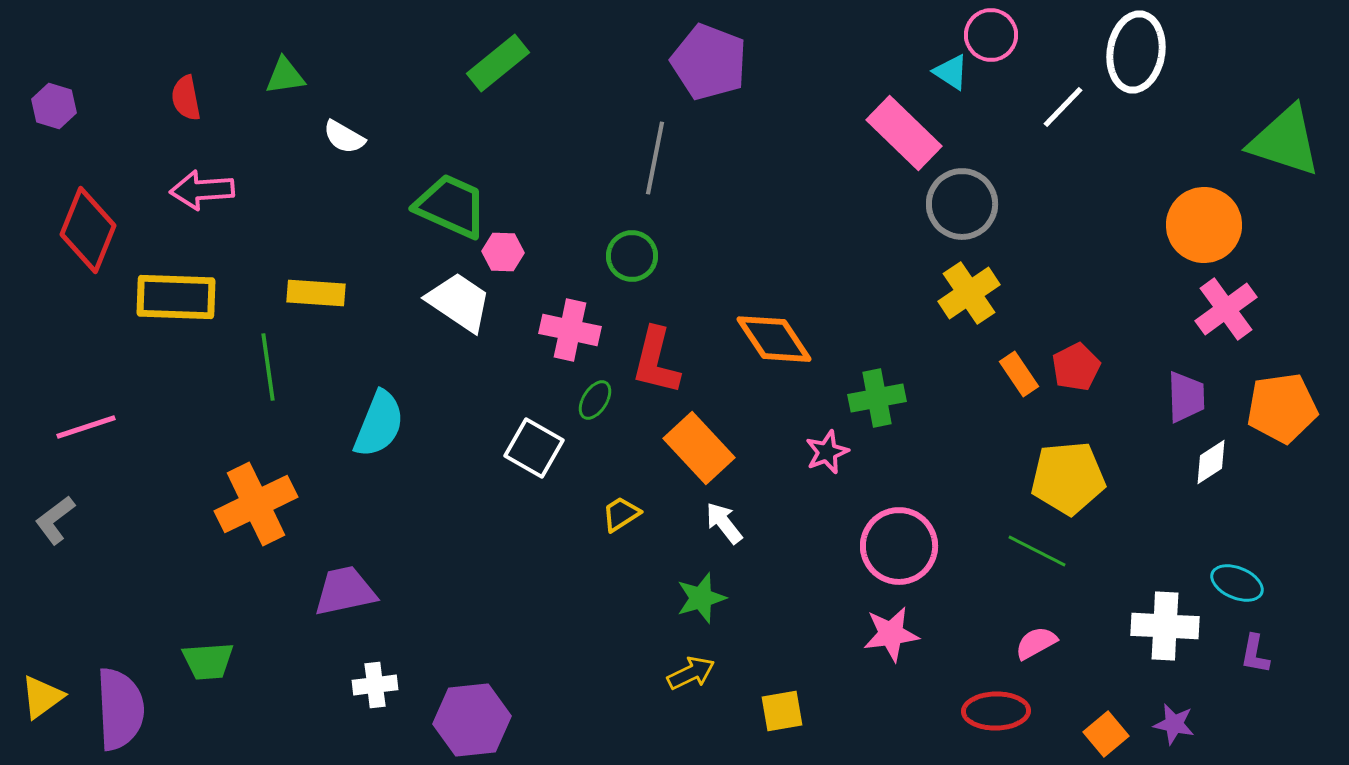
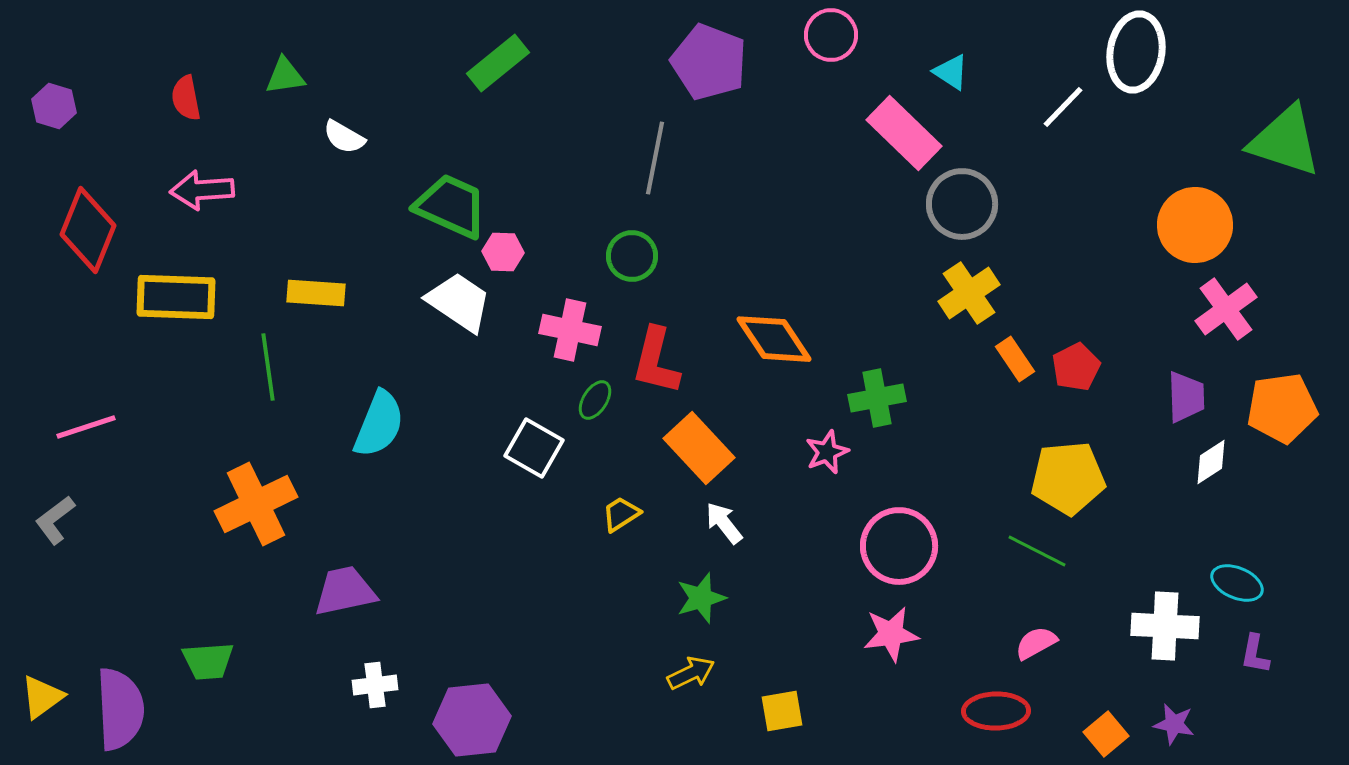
pink circle at (991, 35): moved 160 px left
orange circle at (1204, 225): moved 9 px left
orange rectangle at (1019, 374): moved 4 px left, 15 px up
